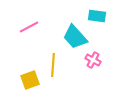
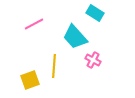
cyan rectangle: moved 2 px left, 3 px up; rotated 24 degrees clockwise
pink line: moved 5 px right, 3 px up
yellow line: moved 1 px right, 1 px down
